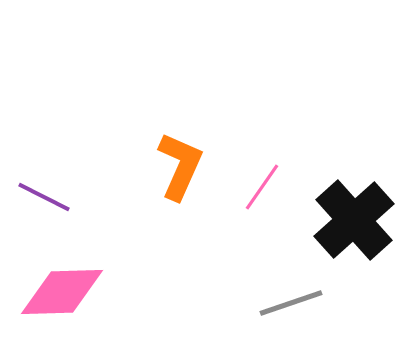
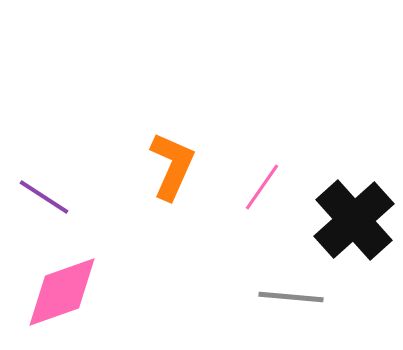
orange L-shape: moved 8 px left
purple line: rotated 6 degrees clockwise
pink diamond: rotated 18 degrees counterclockwise
gray line: moved 6 px up; rotated 24 degrees clockwise
